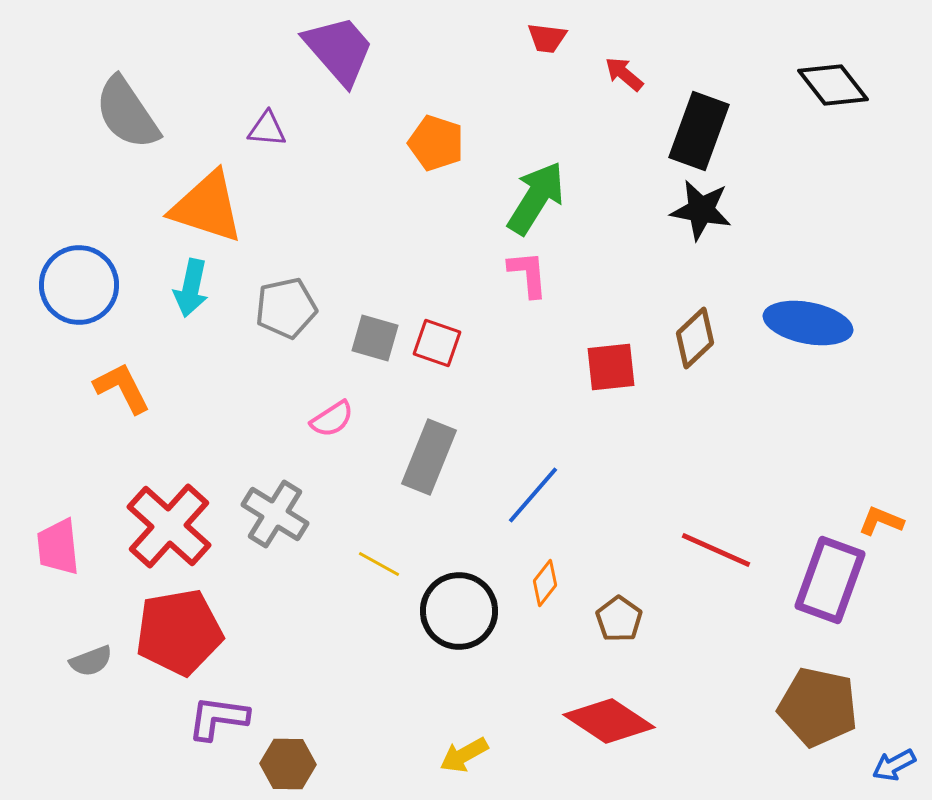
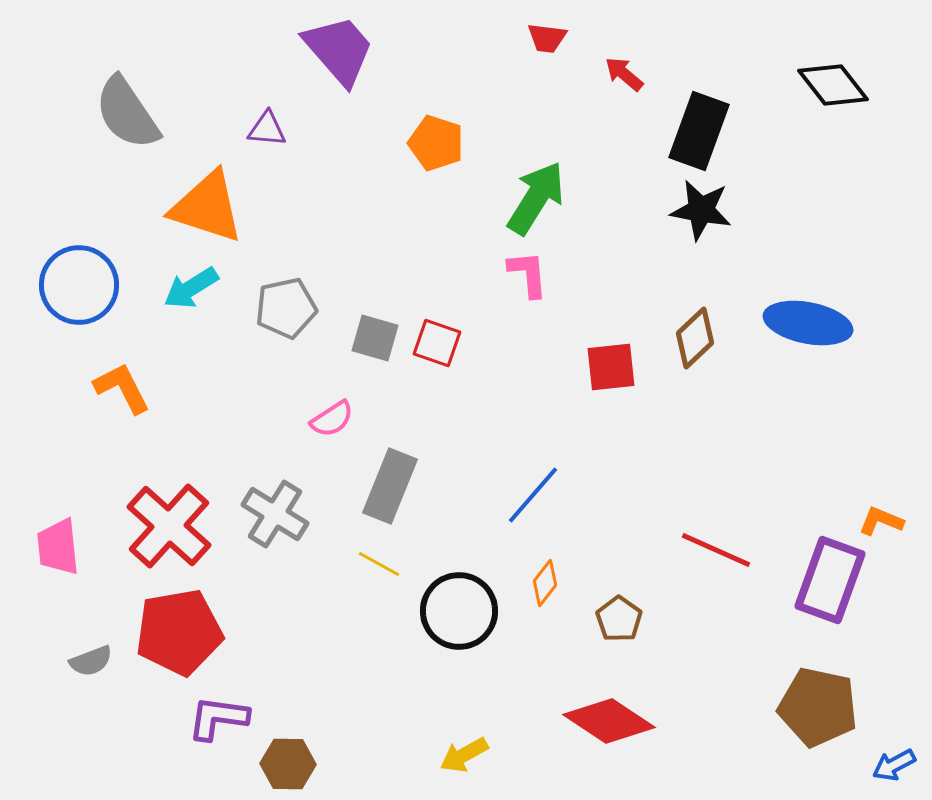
cyan arrow at (191, 288): rotated 46 degrees clockwise
gray rectangle at (429, 457): moved 39 px left, 29 px down
